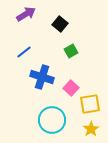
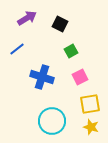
purple arrow: moved 1 px right, 4 px down
black square: rotated 14 degrees counterclockwise
blue line: moved 7 px left, 3 px up
pink square: moved 9 px right, 11 px up; rotated 21 degrees clockwise
cyan circle: moved 1 px down
yellow star: moved 2 px up; rotated 21 degrees counterclockwise
